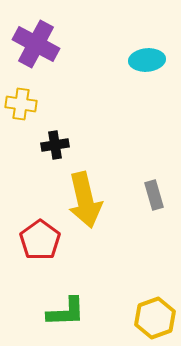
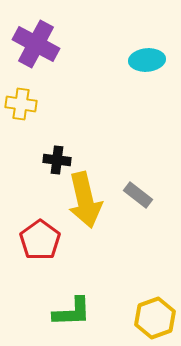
black cross: moved 2 px right, 15 px down; rotated 16 degrees clockwise
gray rectangle: moved 16 px left; rotated 36 degrees counterclockwise
green L-shape: moved 6 px right
